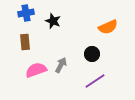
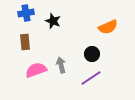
gray arrow: rotated 42 degrees counterclockwise
purple line: moved 4 px left, 3 px up
